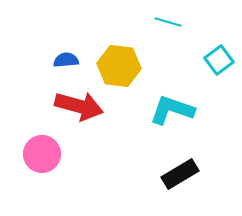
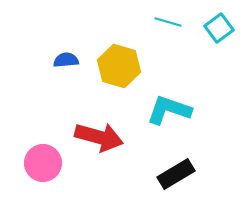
cyan square: moved 32 px up
yellow hexagon: rotated 9 degrees clockwise
red arrow: moved 20 px right, 31 px down
cyan L-shape: moved 3 px left
pink circle: moved 1 px right, 9 px down
black rectangle: moved 4 px left
